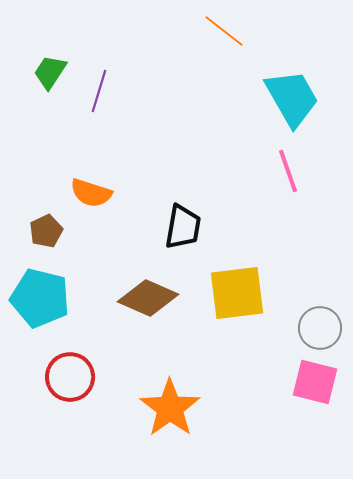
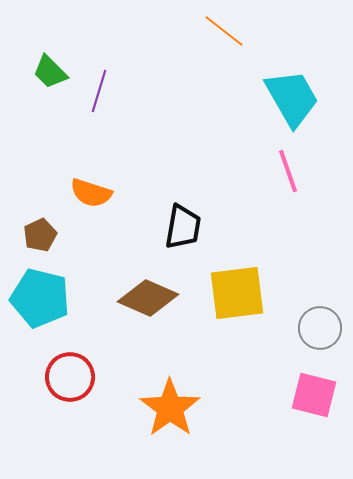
green trapezoid: rotated 78 degrees counterclockwise
brown pentagon: moved 6 px left, 4 px down
pink square: moved 1 px left, 13 px down
